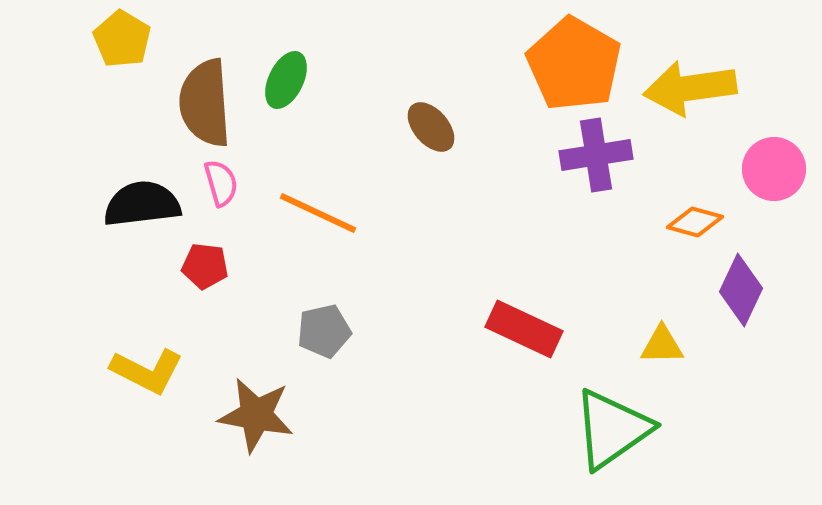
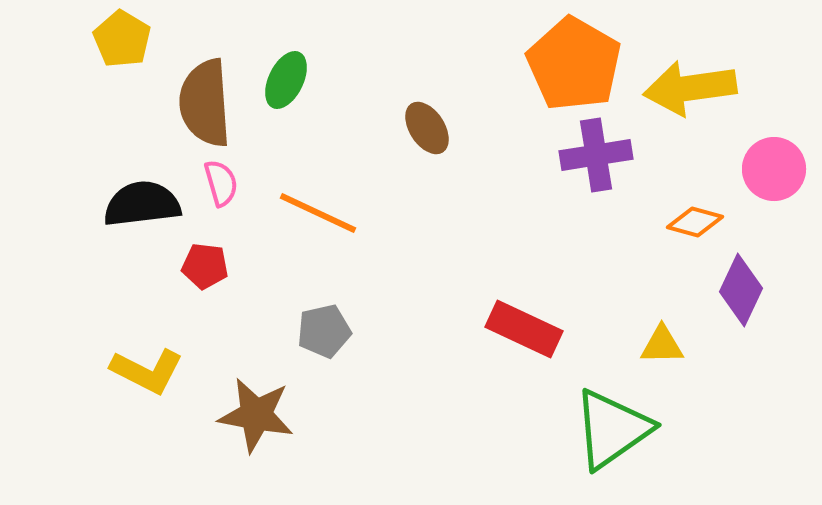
brown ellipse: moved 4 px left, 1 px down; rotated 8 degrees clockwise
